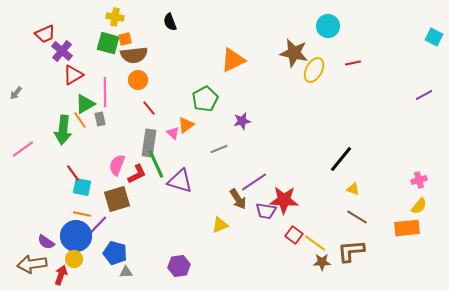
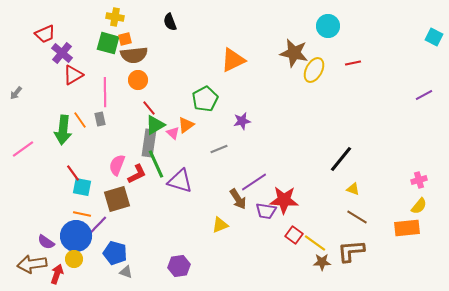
purple cross at (62, 51): moved 2 px down
green triangle at (85, 104): moved 70 px right, 21 px down
gray triangle at (126, 272): rotated 24 degrees clockwise
red arrow at (61, 275): moved 4 px left, 1 px up
